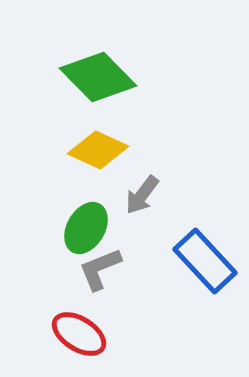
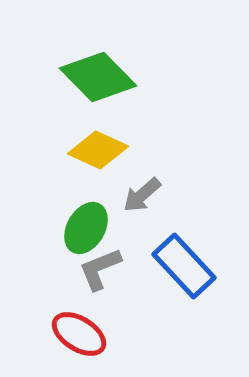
gray arrow: rotated 12 degrees clockwise
blue rectangle: moved 21 px left, 5 px down
